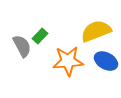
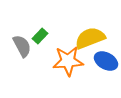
yellow semicircle: moved 6 px left, 7 px down
